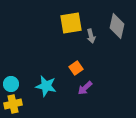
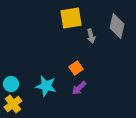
yellow square: moved 5 px up
purple arrow: moved 6 px left
yellow cross: rotated 24 degrees counterclockwise
